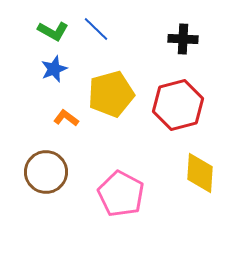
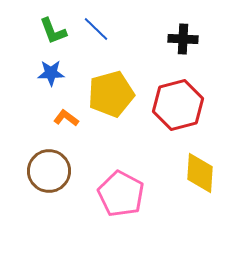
green L-shape: rotated 40 degrees clockwise
blue star: moved 3 px left, 4 px down; rotated 20 degrees clockwise
brown circle: moved 3 px right, 1 px up
